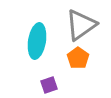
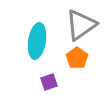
orange pentagon: moved 1 px left
purple square: moved 3 px up
